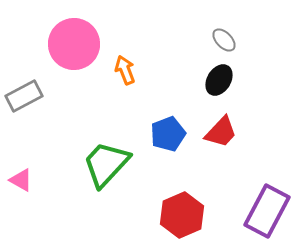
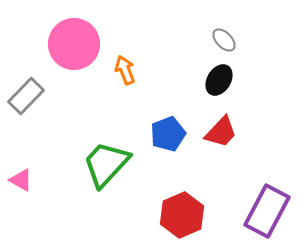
gray rectangle: moved 2 px right; rotated 18 degrees counterclockwise
